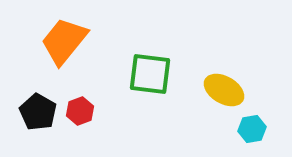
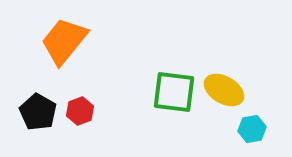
green square: moved 24 px right, 18 px down
